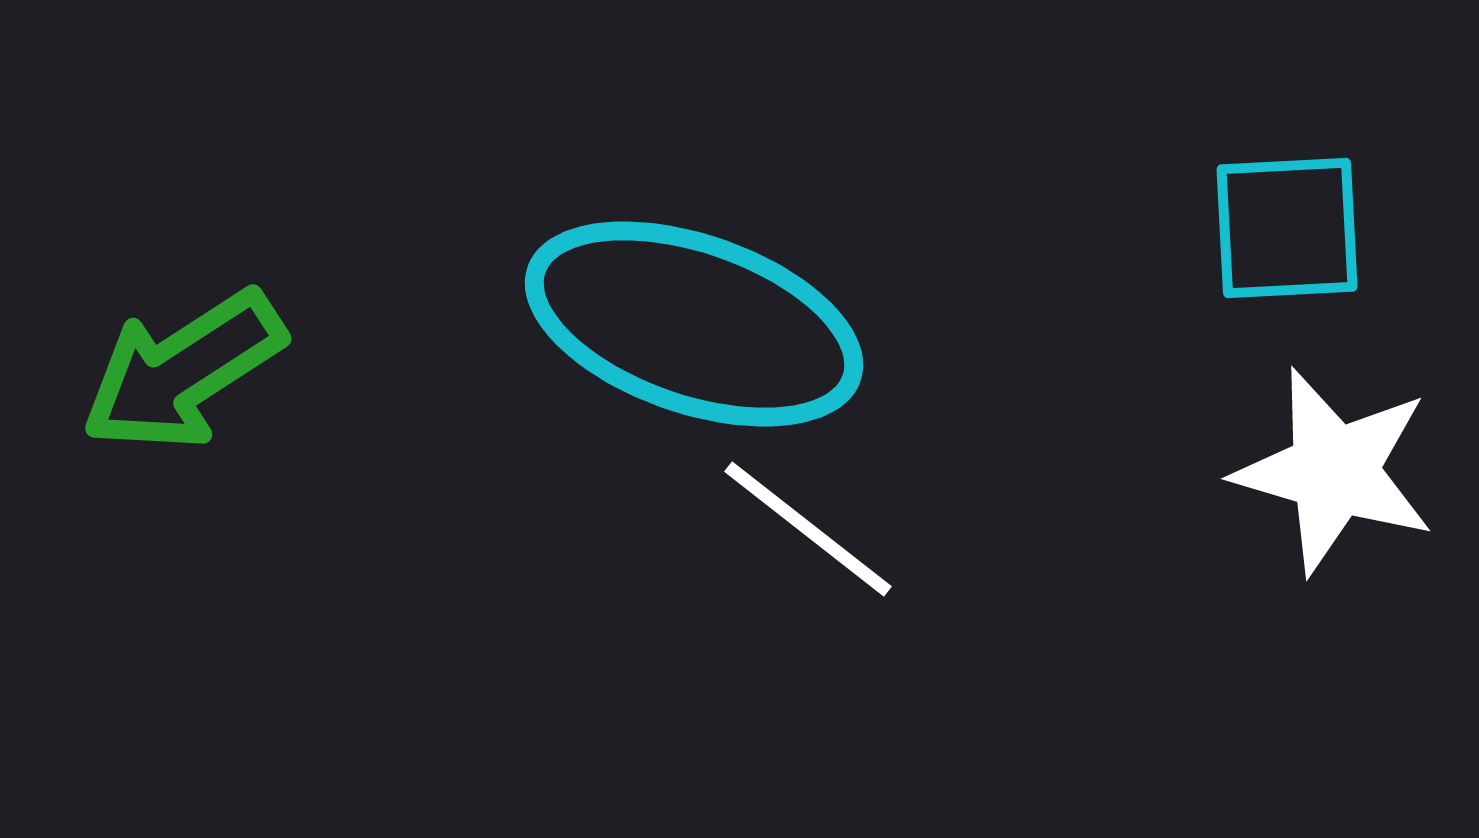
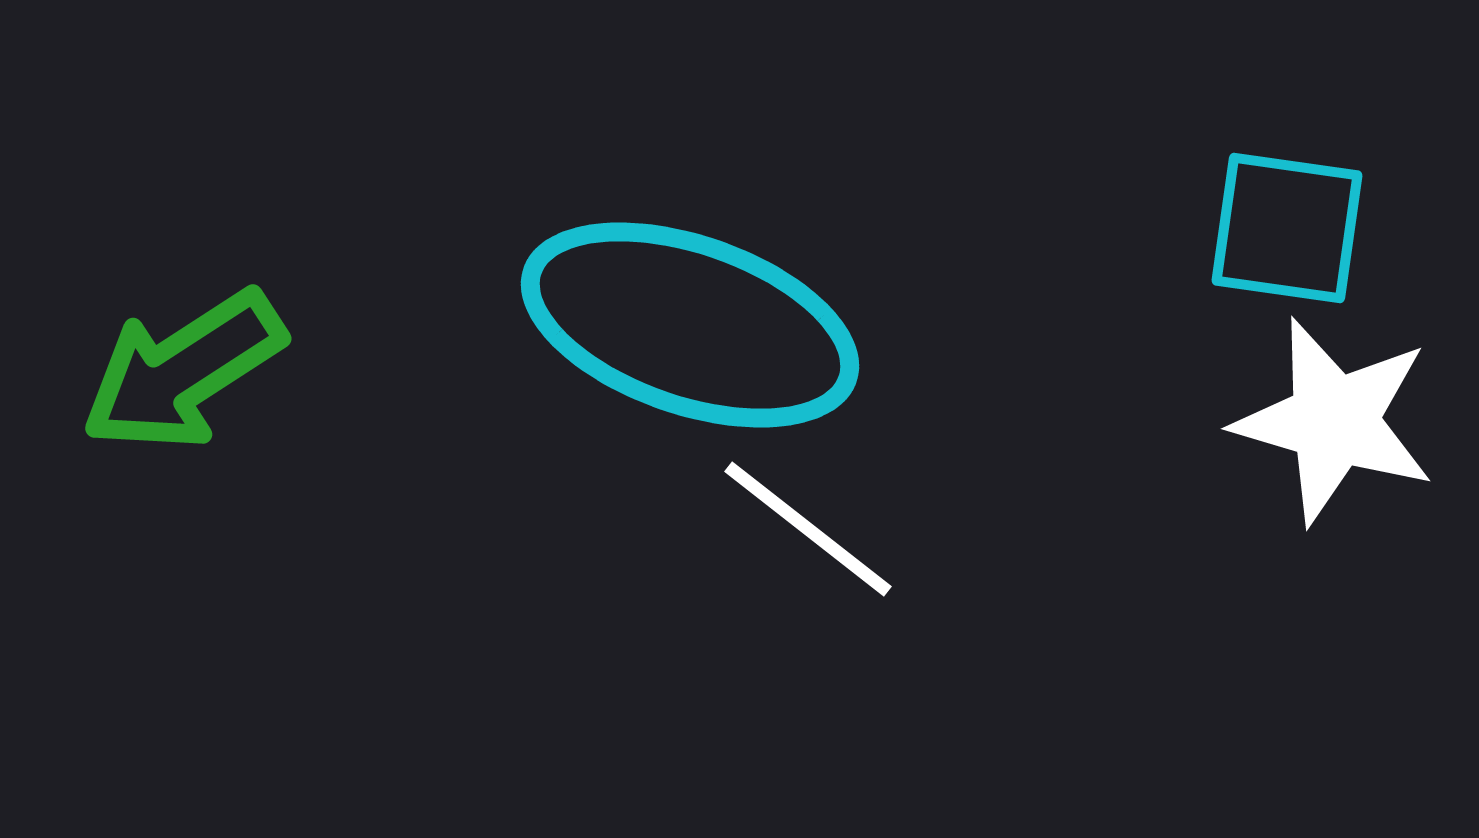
cyan square: rotated 11 degrees clockwise
cyan ellipse: moved 4 px left, 1 px down
white star: moved 50 px up
